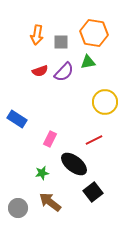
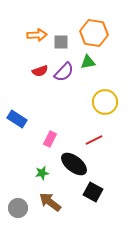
orange arrow: rotated 102 degrees counterclockwise
black square: rotated 24 degrees counterclockwise
